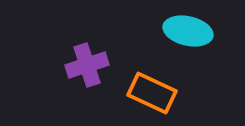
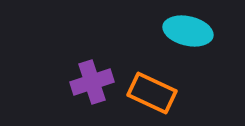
purple cross: moved 5 px right, 17 px down
